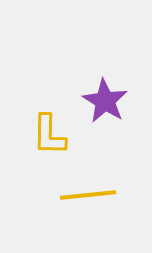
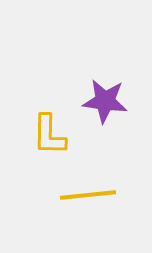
purple star: rotated 24 degrees counterclockwise
